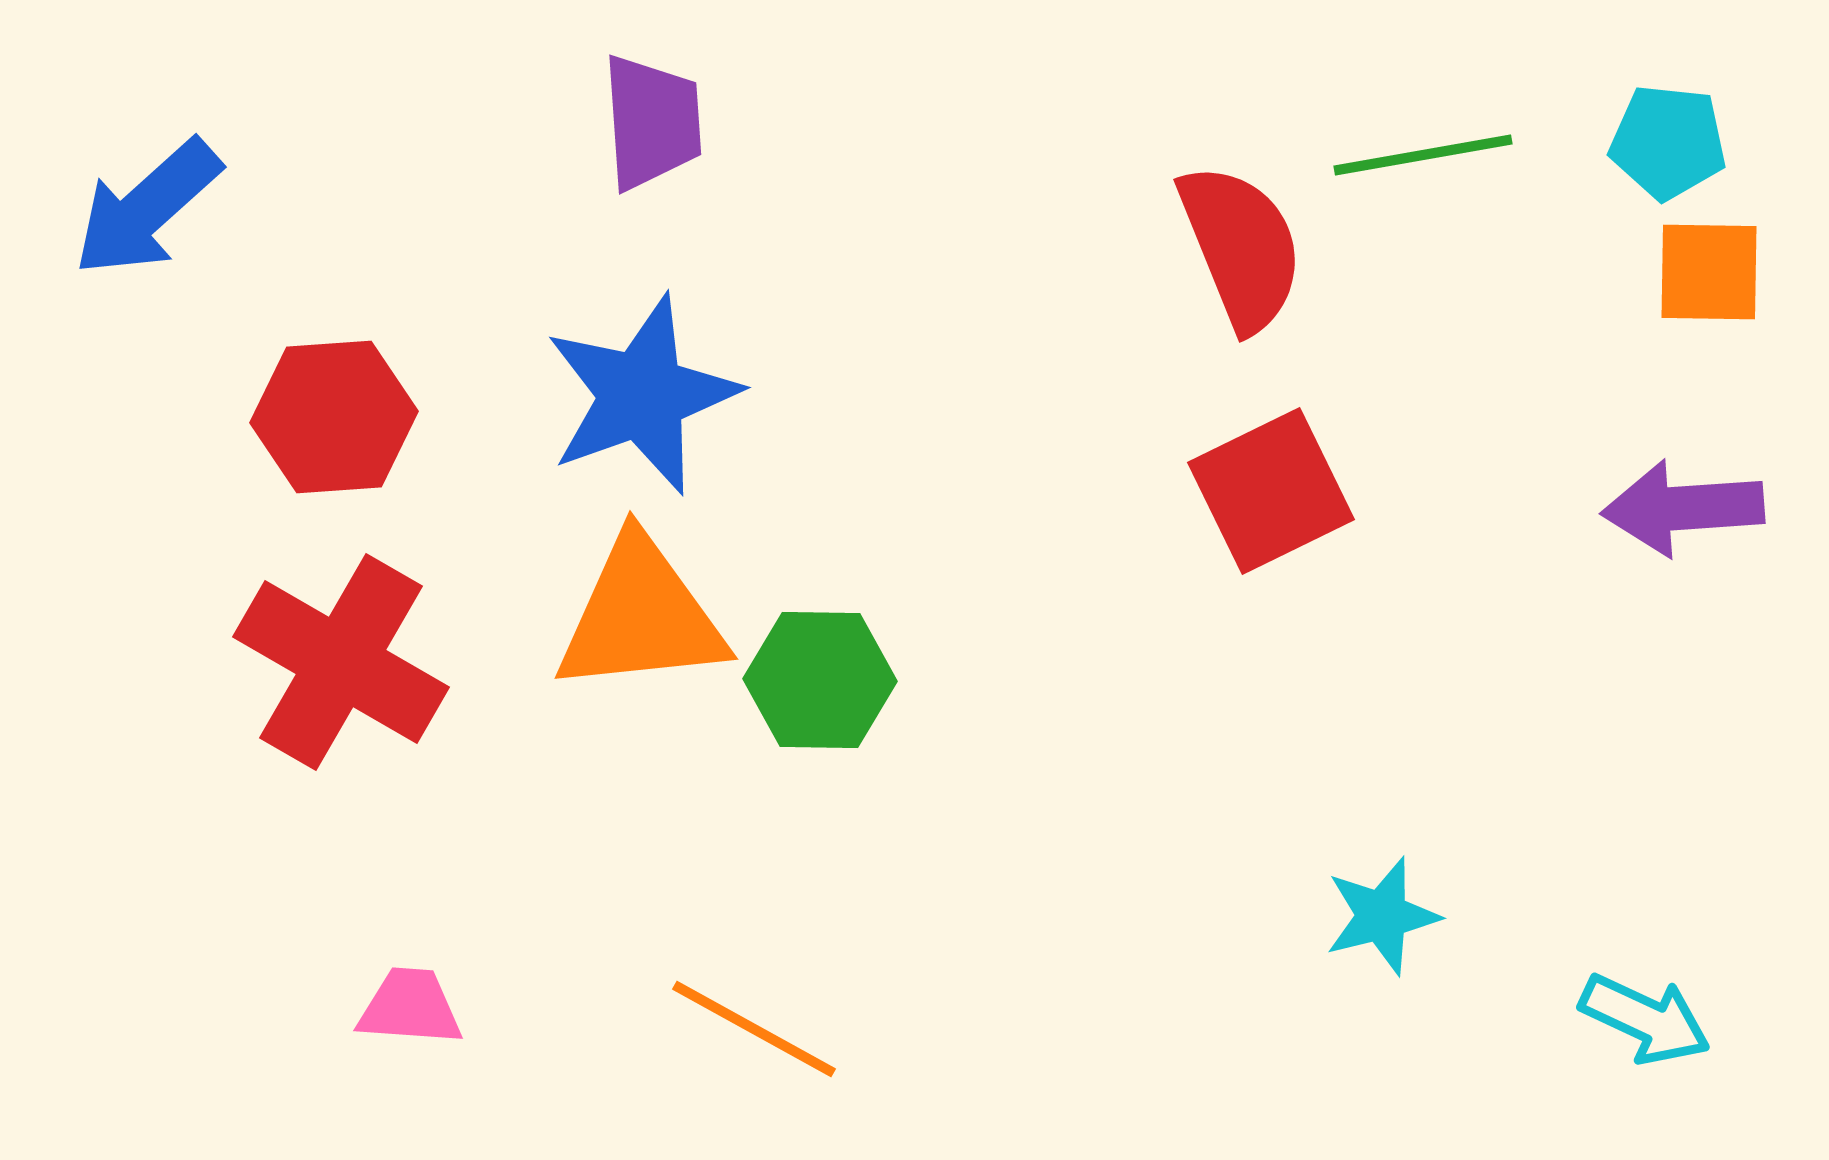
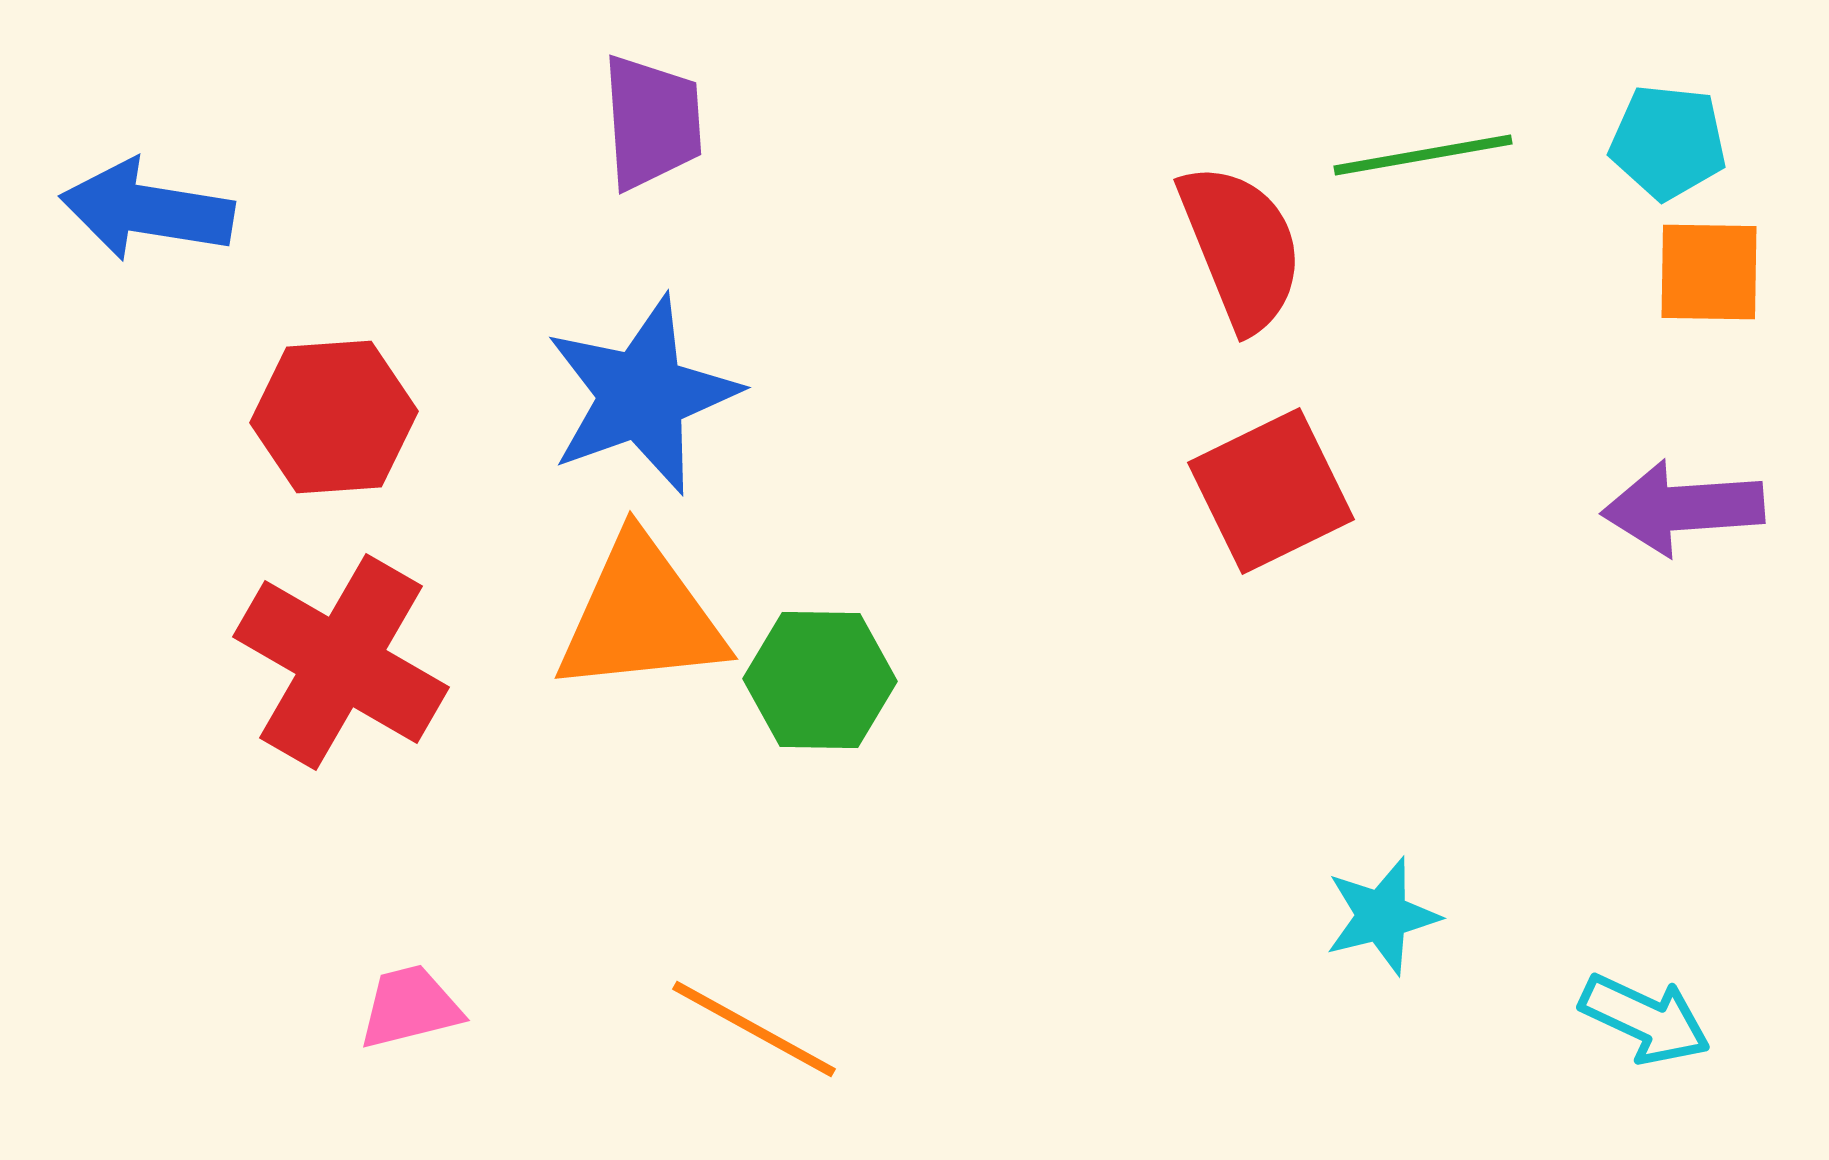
blue arrow: moved 2 px down; rotated 51 degrees clockwise
pink trapezoid: rotated 18 degrees counterclockwise
